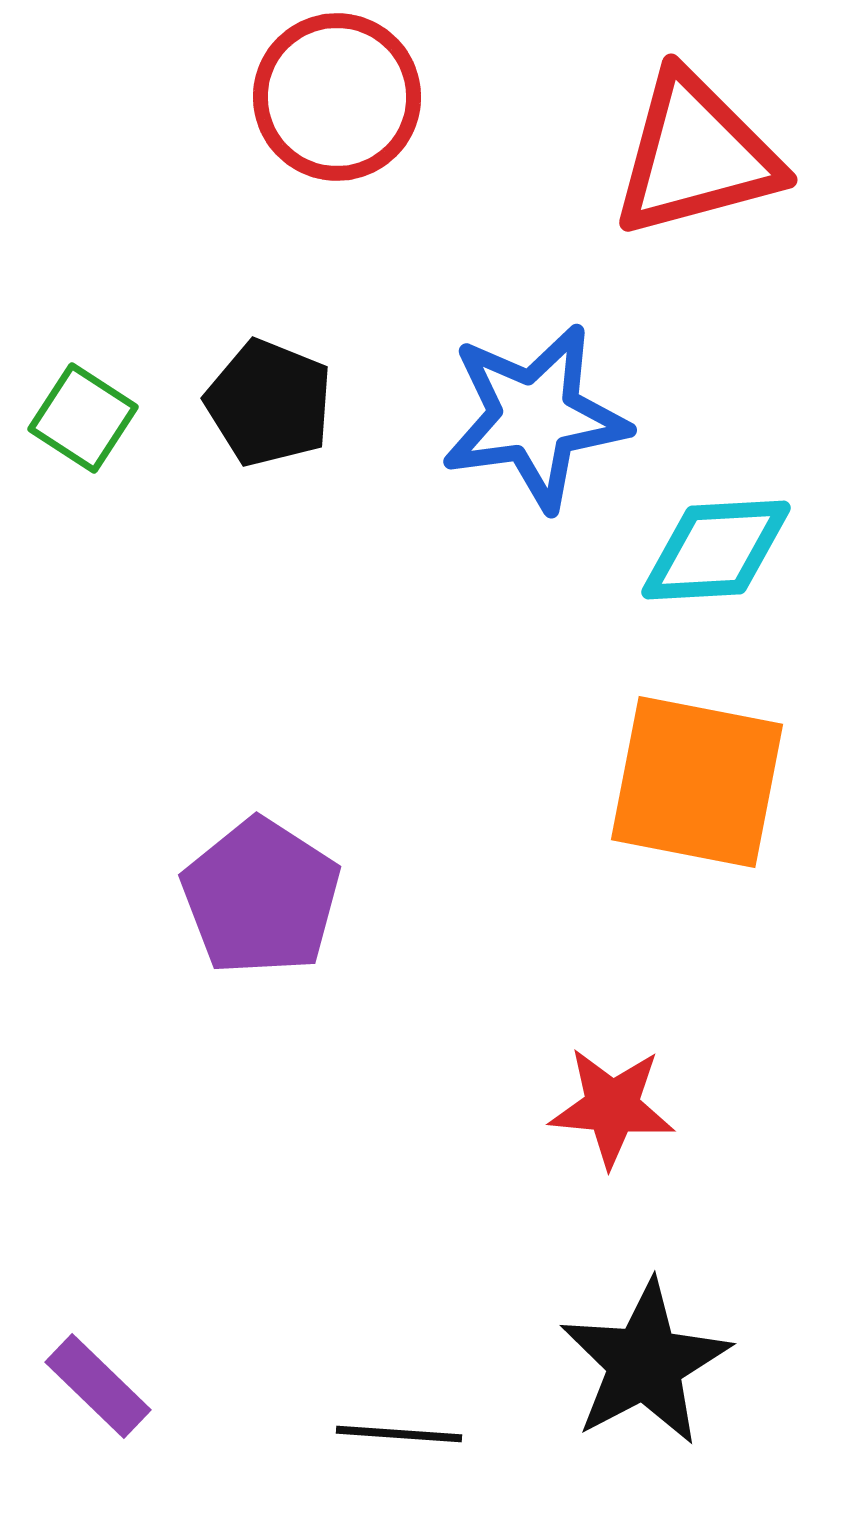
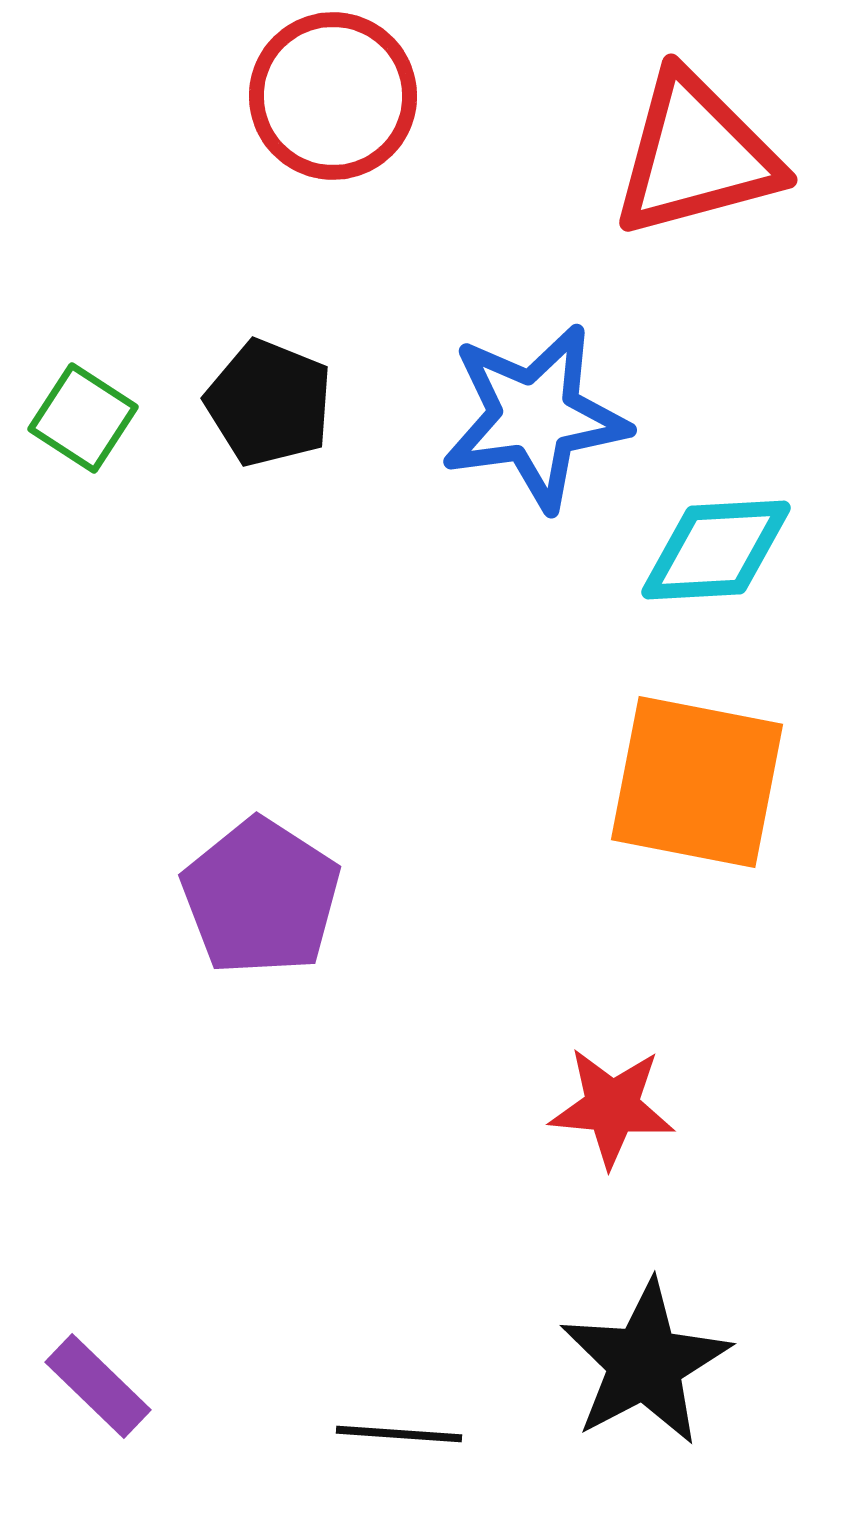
red circle: moved 4 px left, 1 px up
